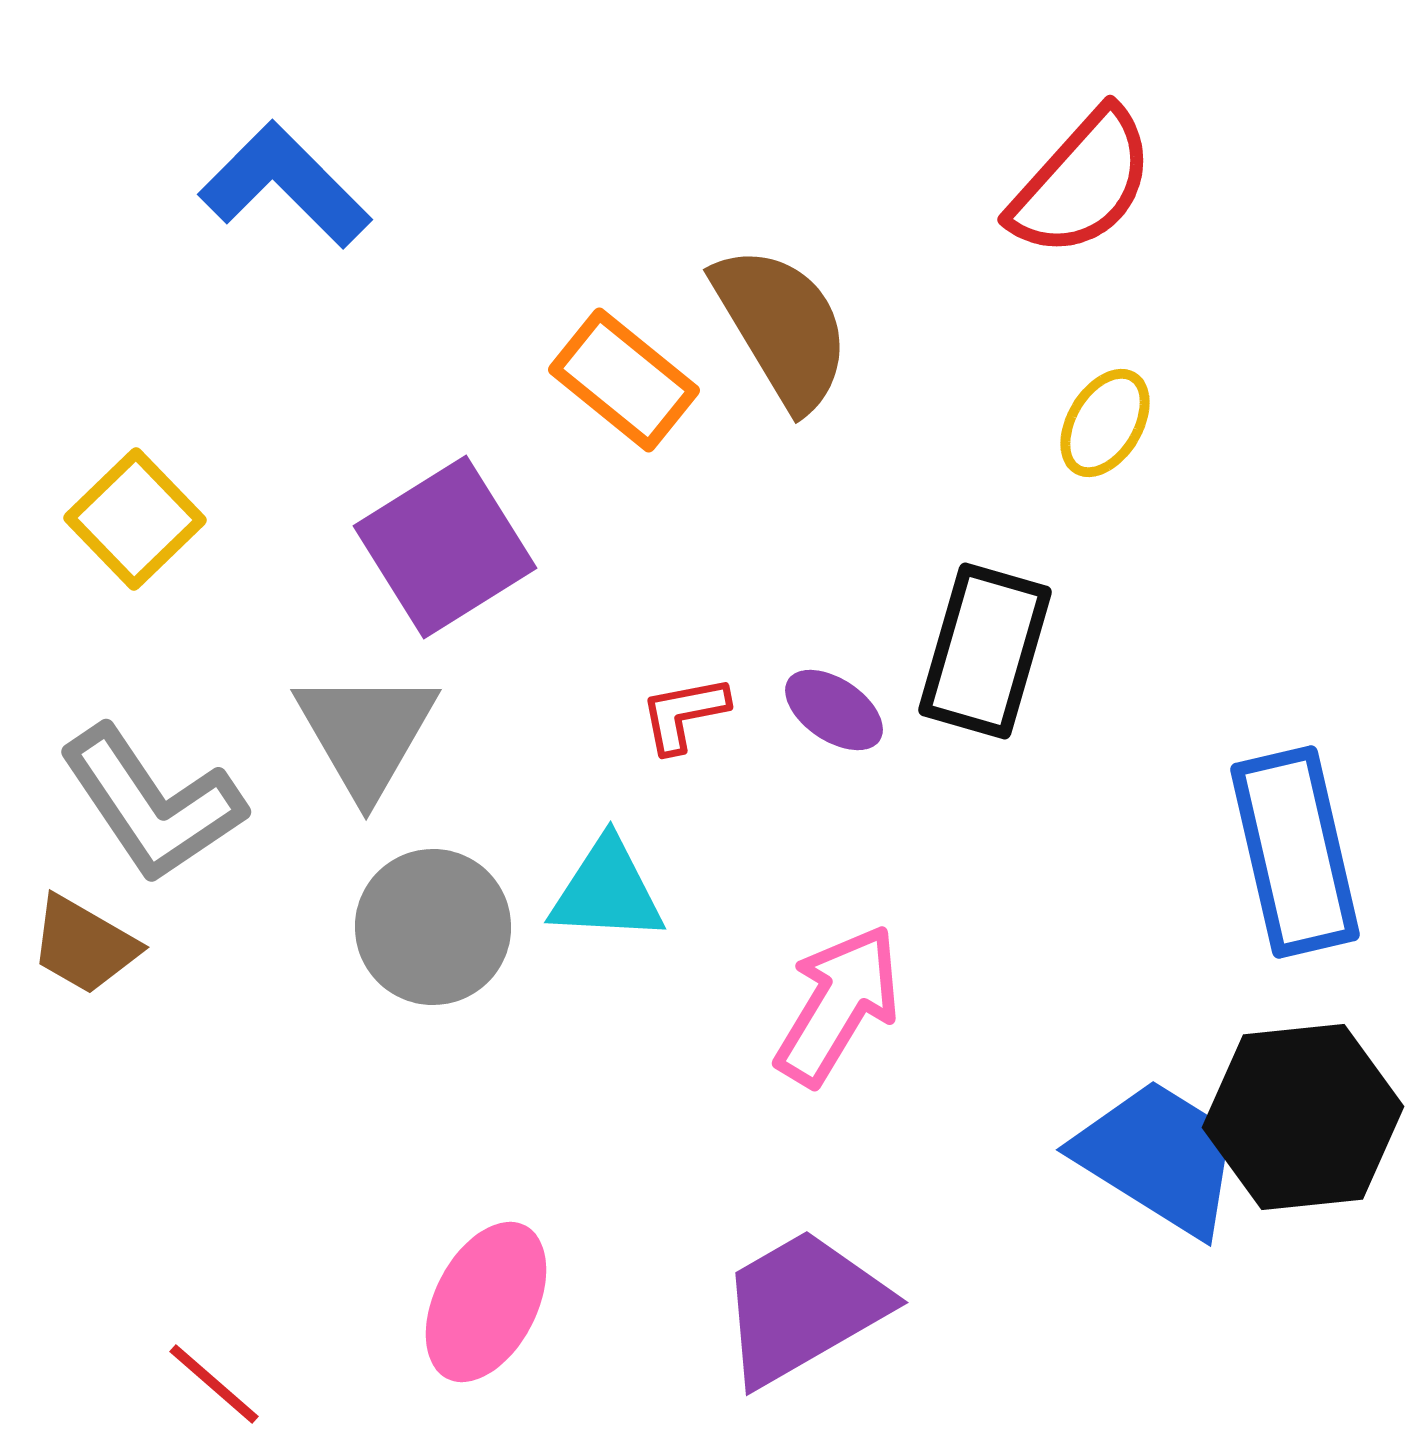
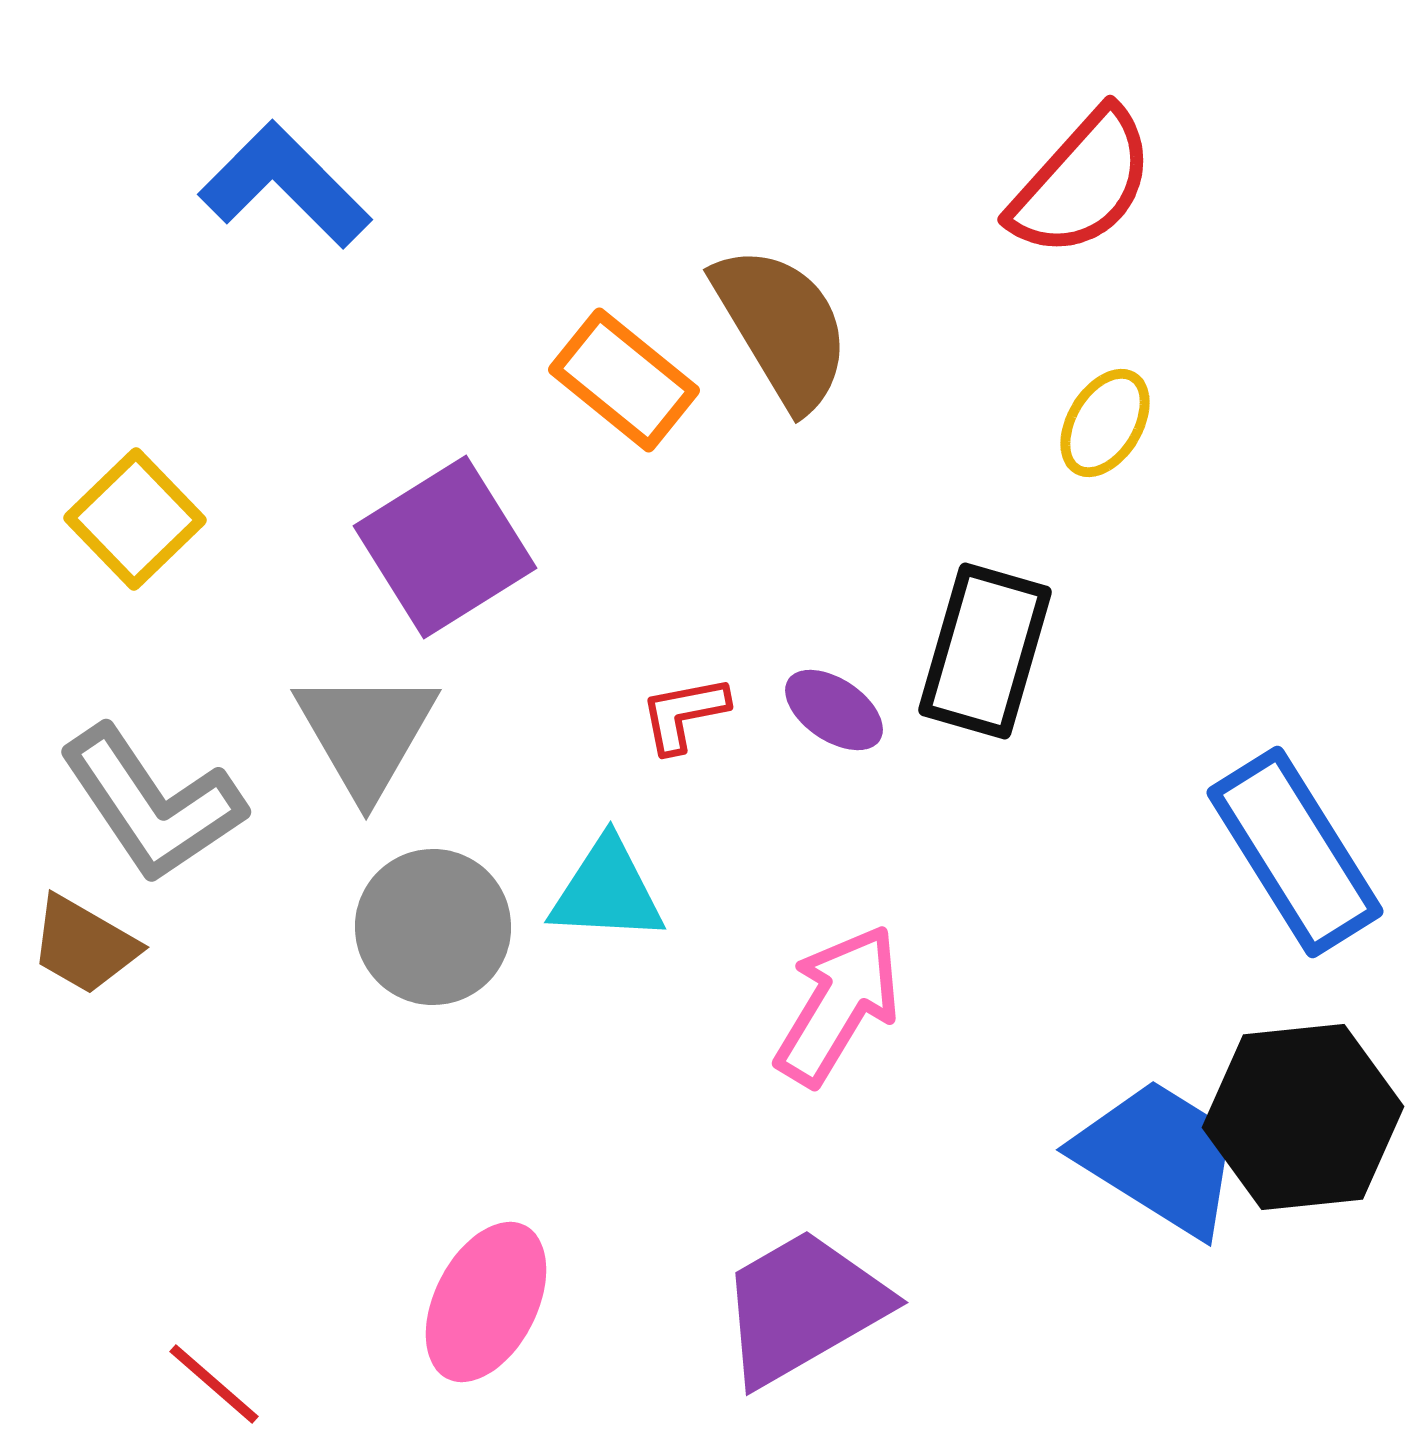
blue rectangle: rotated 19 degrees counterclockwise
